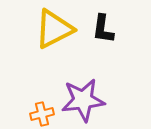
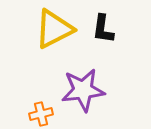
purple star: moved 10 px up
orange cross: moved 1 px left
